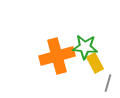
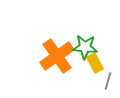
orange cross: rotated 20 degrees counterclockwise
gray line: moved 2 px up
